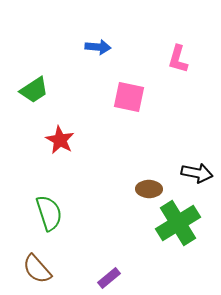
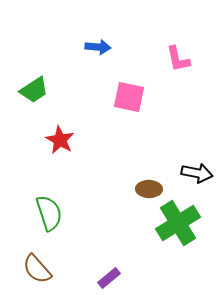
pink L-shape: rotated 28 degrees counterclockwise
